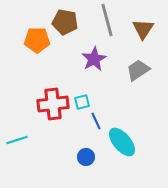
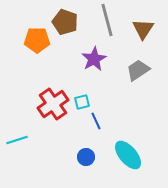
brown pentagon: rotated 10 degrees clockwise
red cross: rotated 28 degrees counterclockwise
cyan ellipse: moved 6 px right, 13 px down
